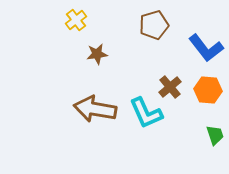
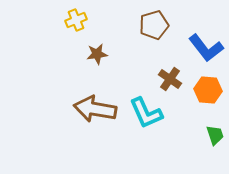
yellow cross: rotated 15 degrees clockwise
brown cross: moved 8 px up; rotated 15 degrees counterclockwise
